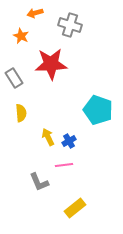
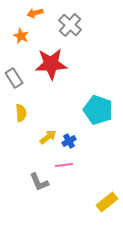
gray cross: rotated 25 degrees clockwise
yellow arrow: rotated 78 degrees clockwise
yellow rectangle: moved 32 px right, 6 px up
